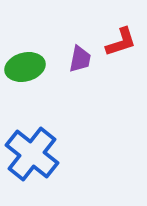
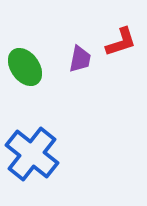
green ellipse: rotated 69 degrees clockwise
